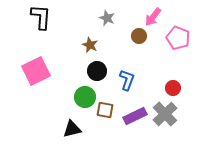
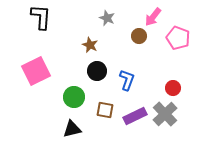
green circle: moved 11 px left
